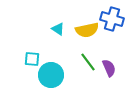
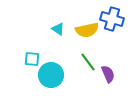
purple semicircle: moved 1 px left, 6 px down
